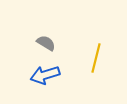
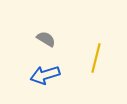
gray semicircle: moved 4 px up
